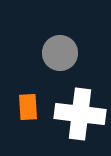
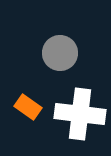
orange rectangle: rotated 52 degrees counterclockwise
